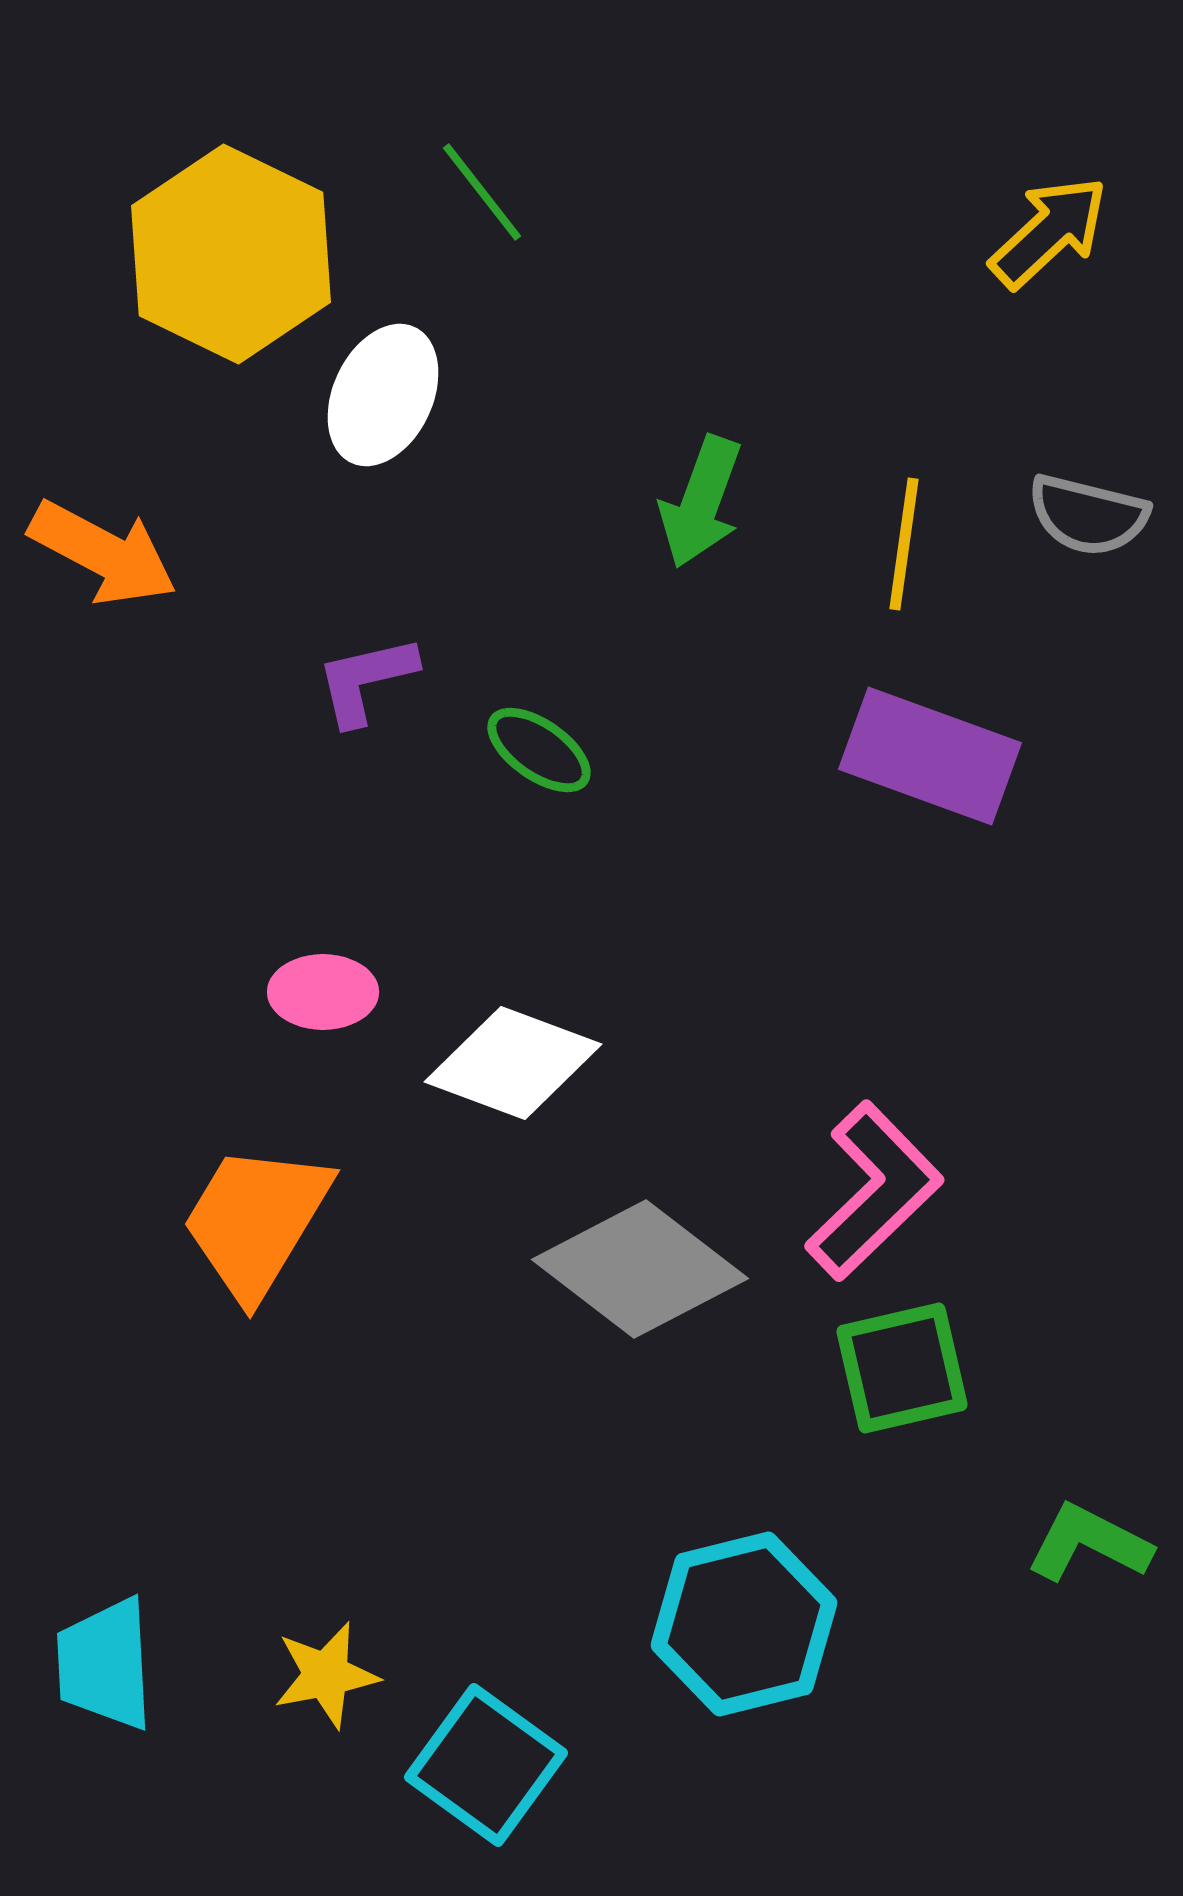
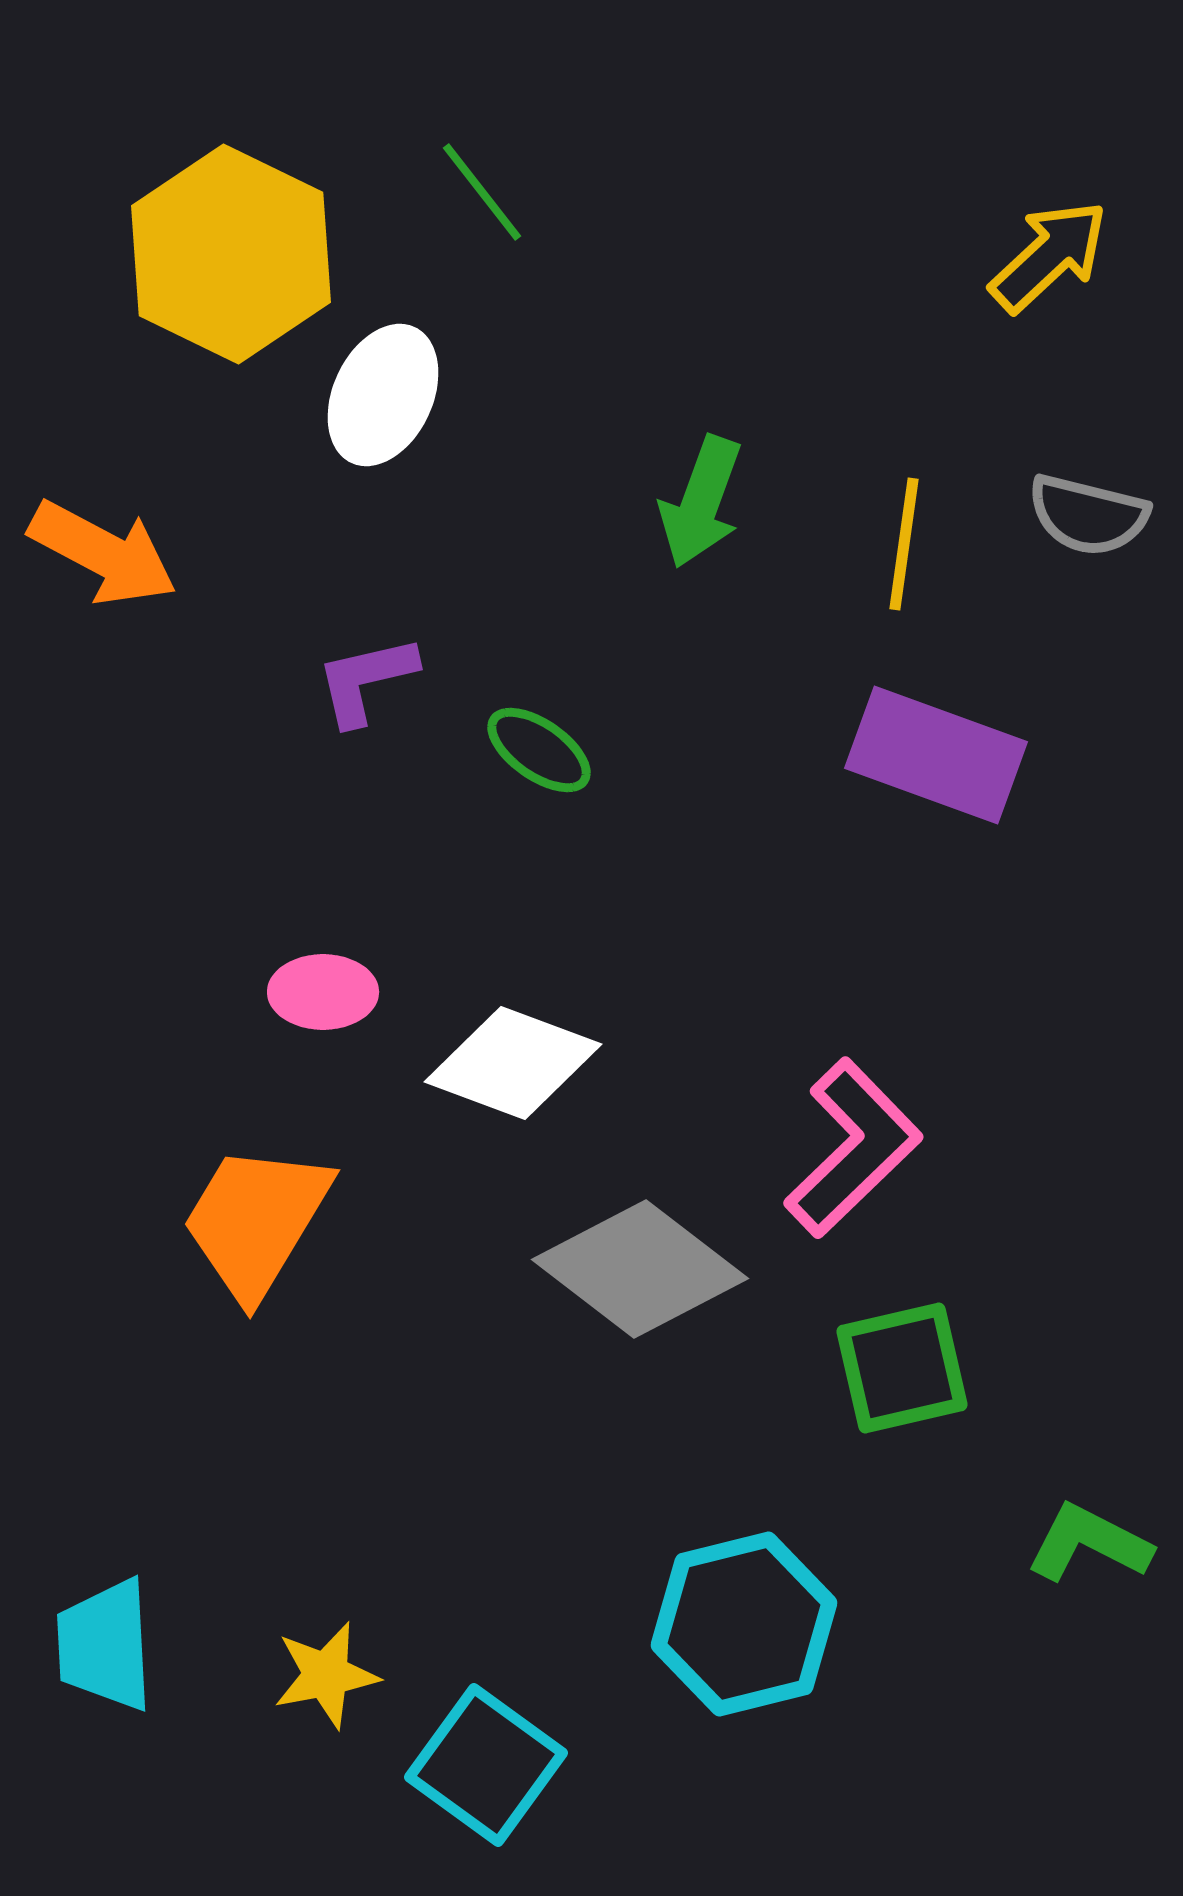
yellow arrow: moved 24 px down
purple rectangle: moved 6 px right, 1 px up
pink L-shape: moved 21 px left, 43 px up
cyan trapezoid: moved 19 px up
